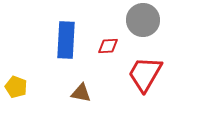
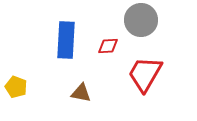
gray circle: moved 2 px left
